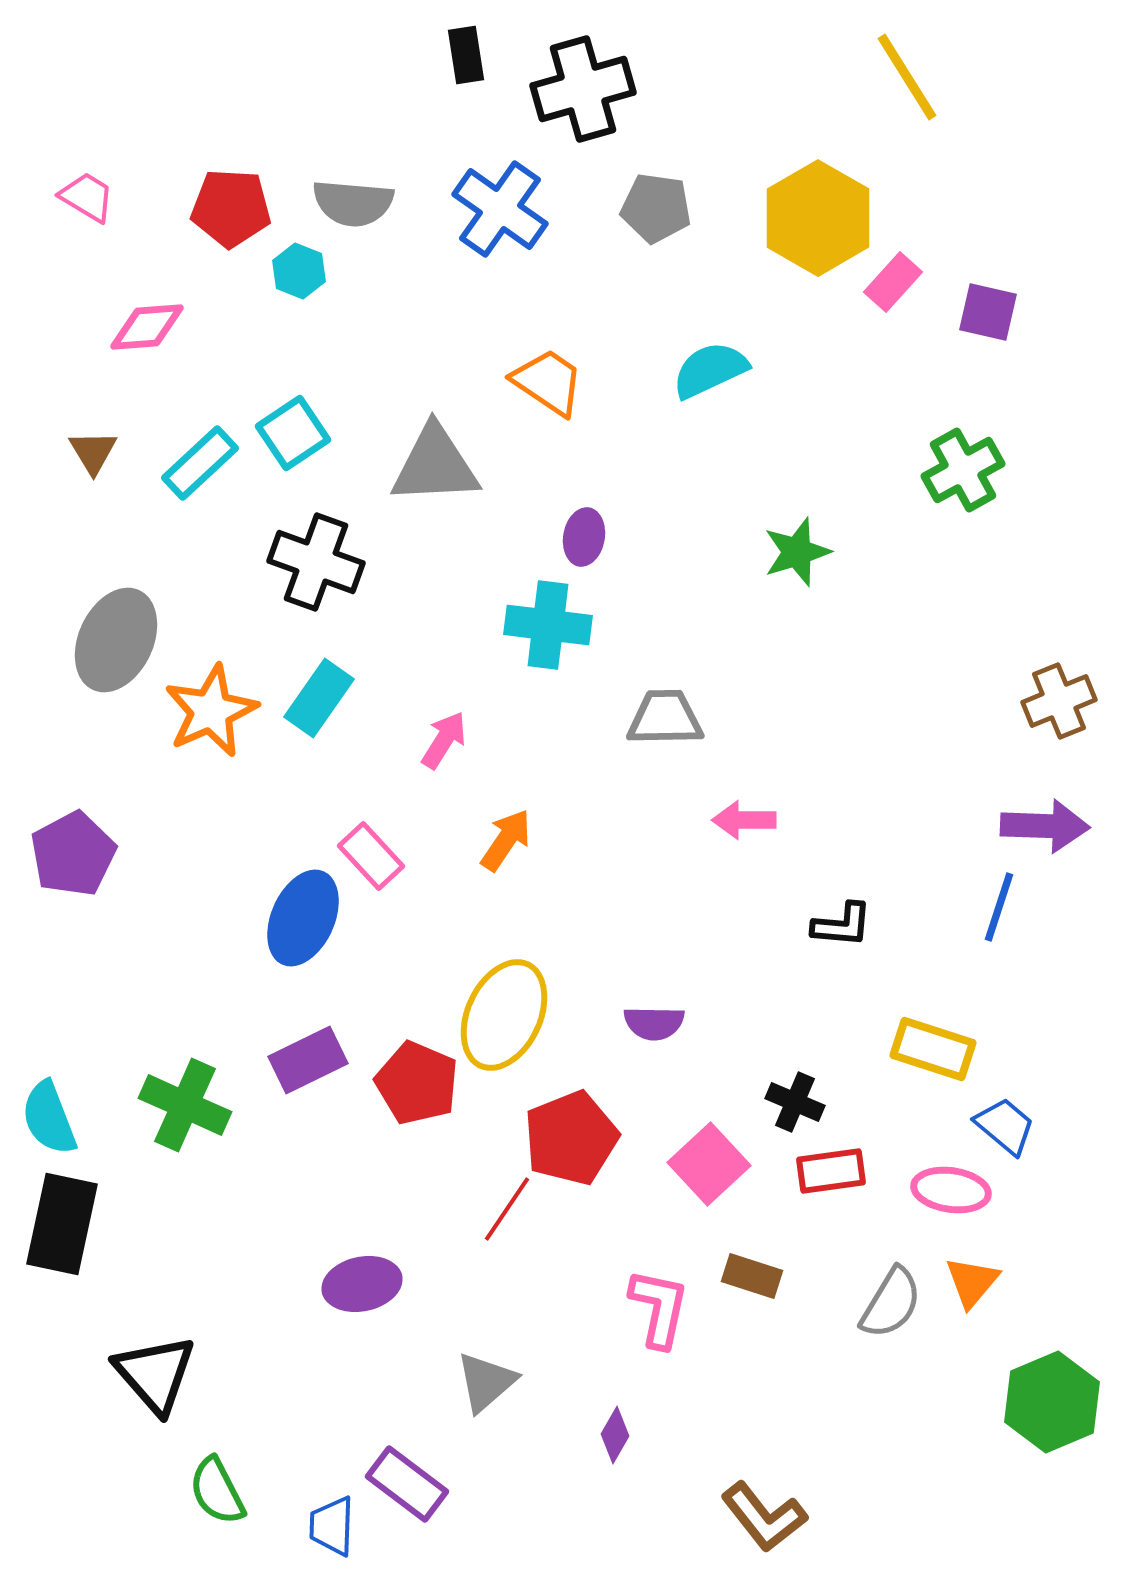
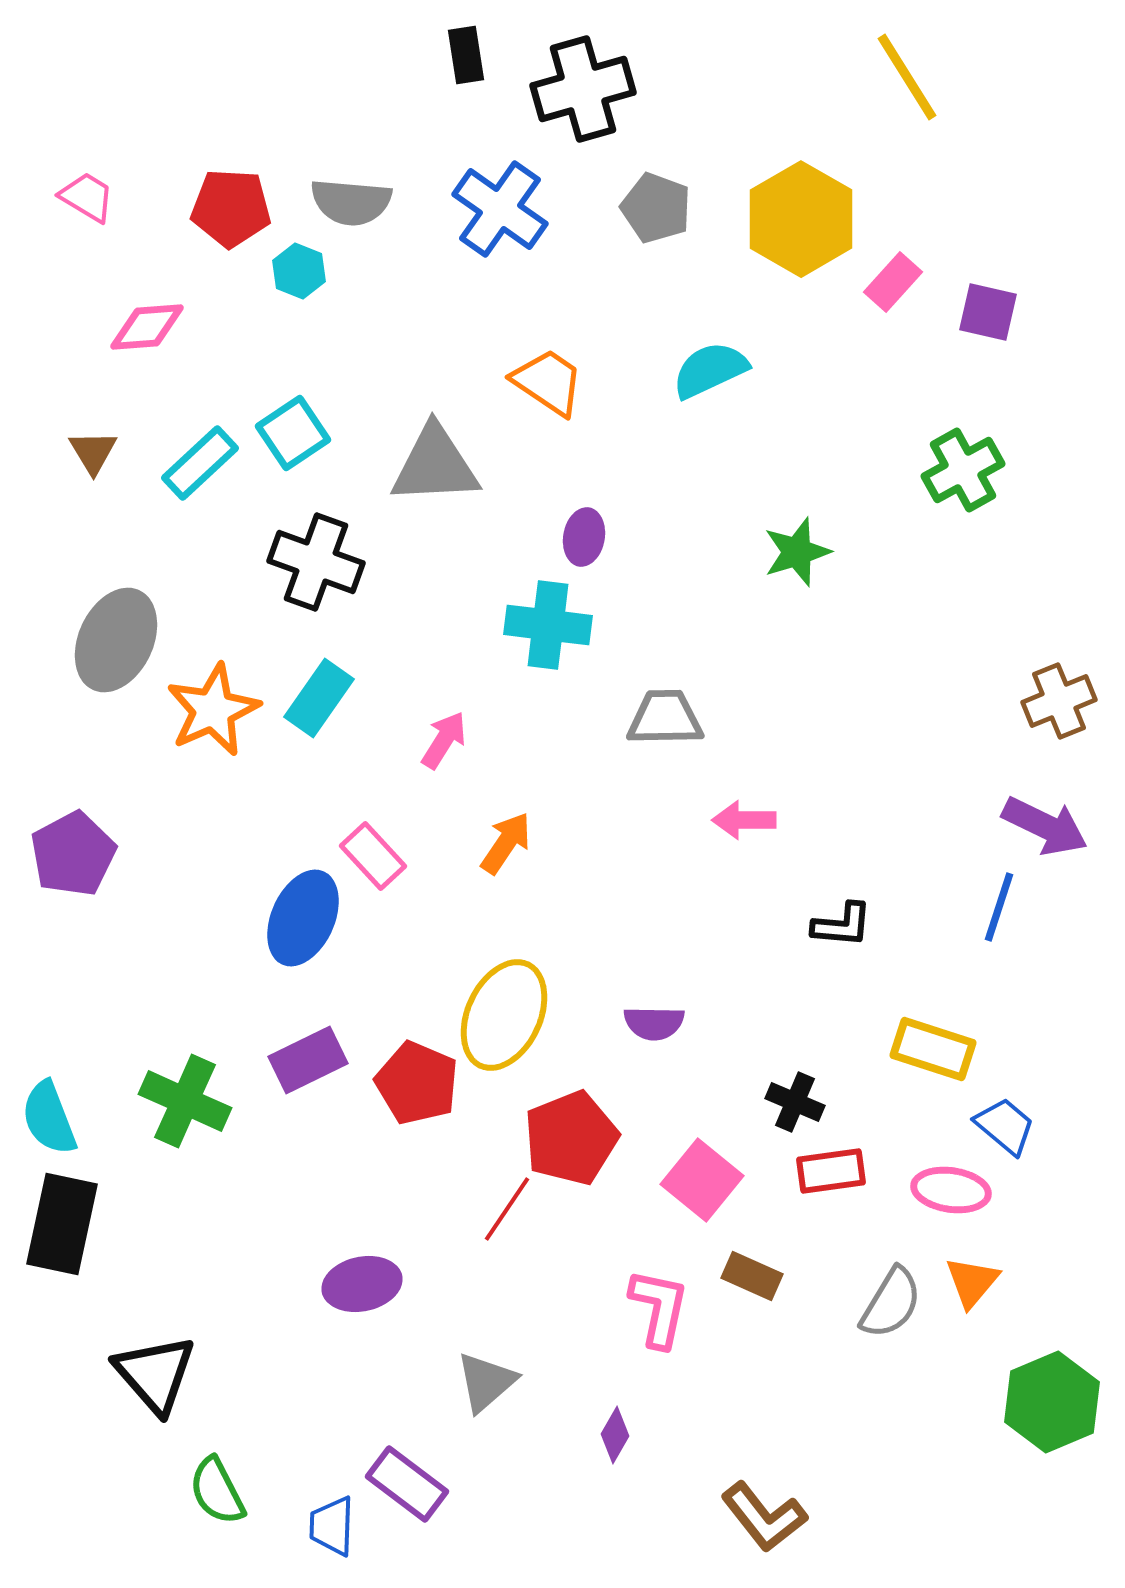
gray semicircle at (353, 203): moved 2 px left, 1 px up
gray pentagon at (656, 208): rotated 12 degrees clockwise
yellow hexagon at (818, 218): moved 17 px left, 1 px down
orange star at (211, 711): moved 2 px right, 1 px up
purple arrow at (1045, 826): rotated 24 degrees clockwise
orange arrow at (506, 840): moved 3 px down
pink rectangle at (371, 856): moved 2 px right
green cross at (185, 1105): moved 4 px up
pink square at (709, 1164): moved 7 px left, 16 px down; rotated 8 degrees counterclockwise
brown rectangle at (752, 1276): rotated 6 degrees clockwise
